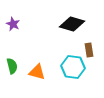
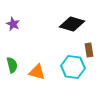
green semicircle: moved 1 px up
